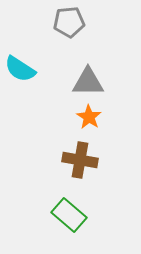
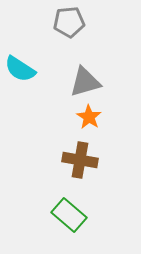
gray triangle: moved 3 px left; rotated 16 degrees counterclockwise
